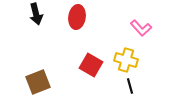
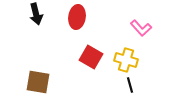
red square: moved 8 px up
brown square: rotated 30 degrees clockwise
black line: moved 1 px up
